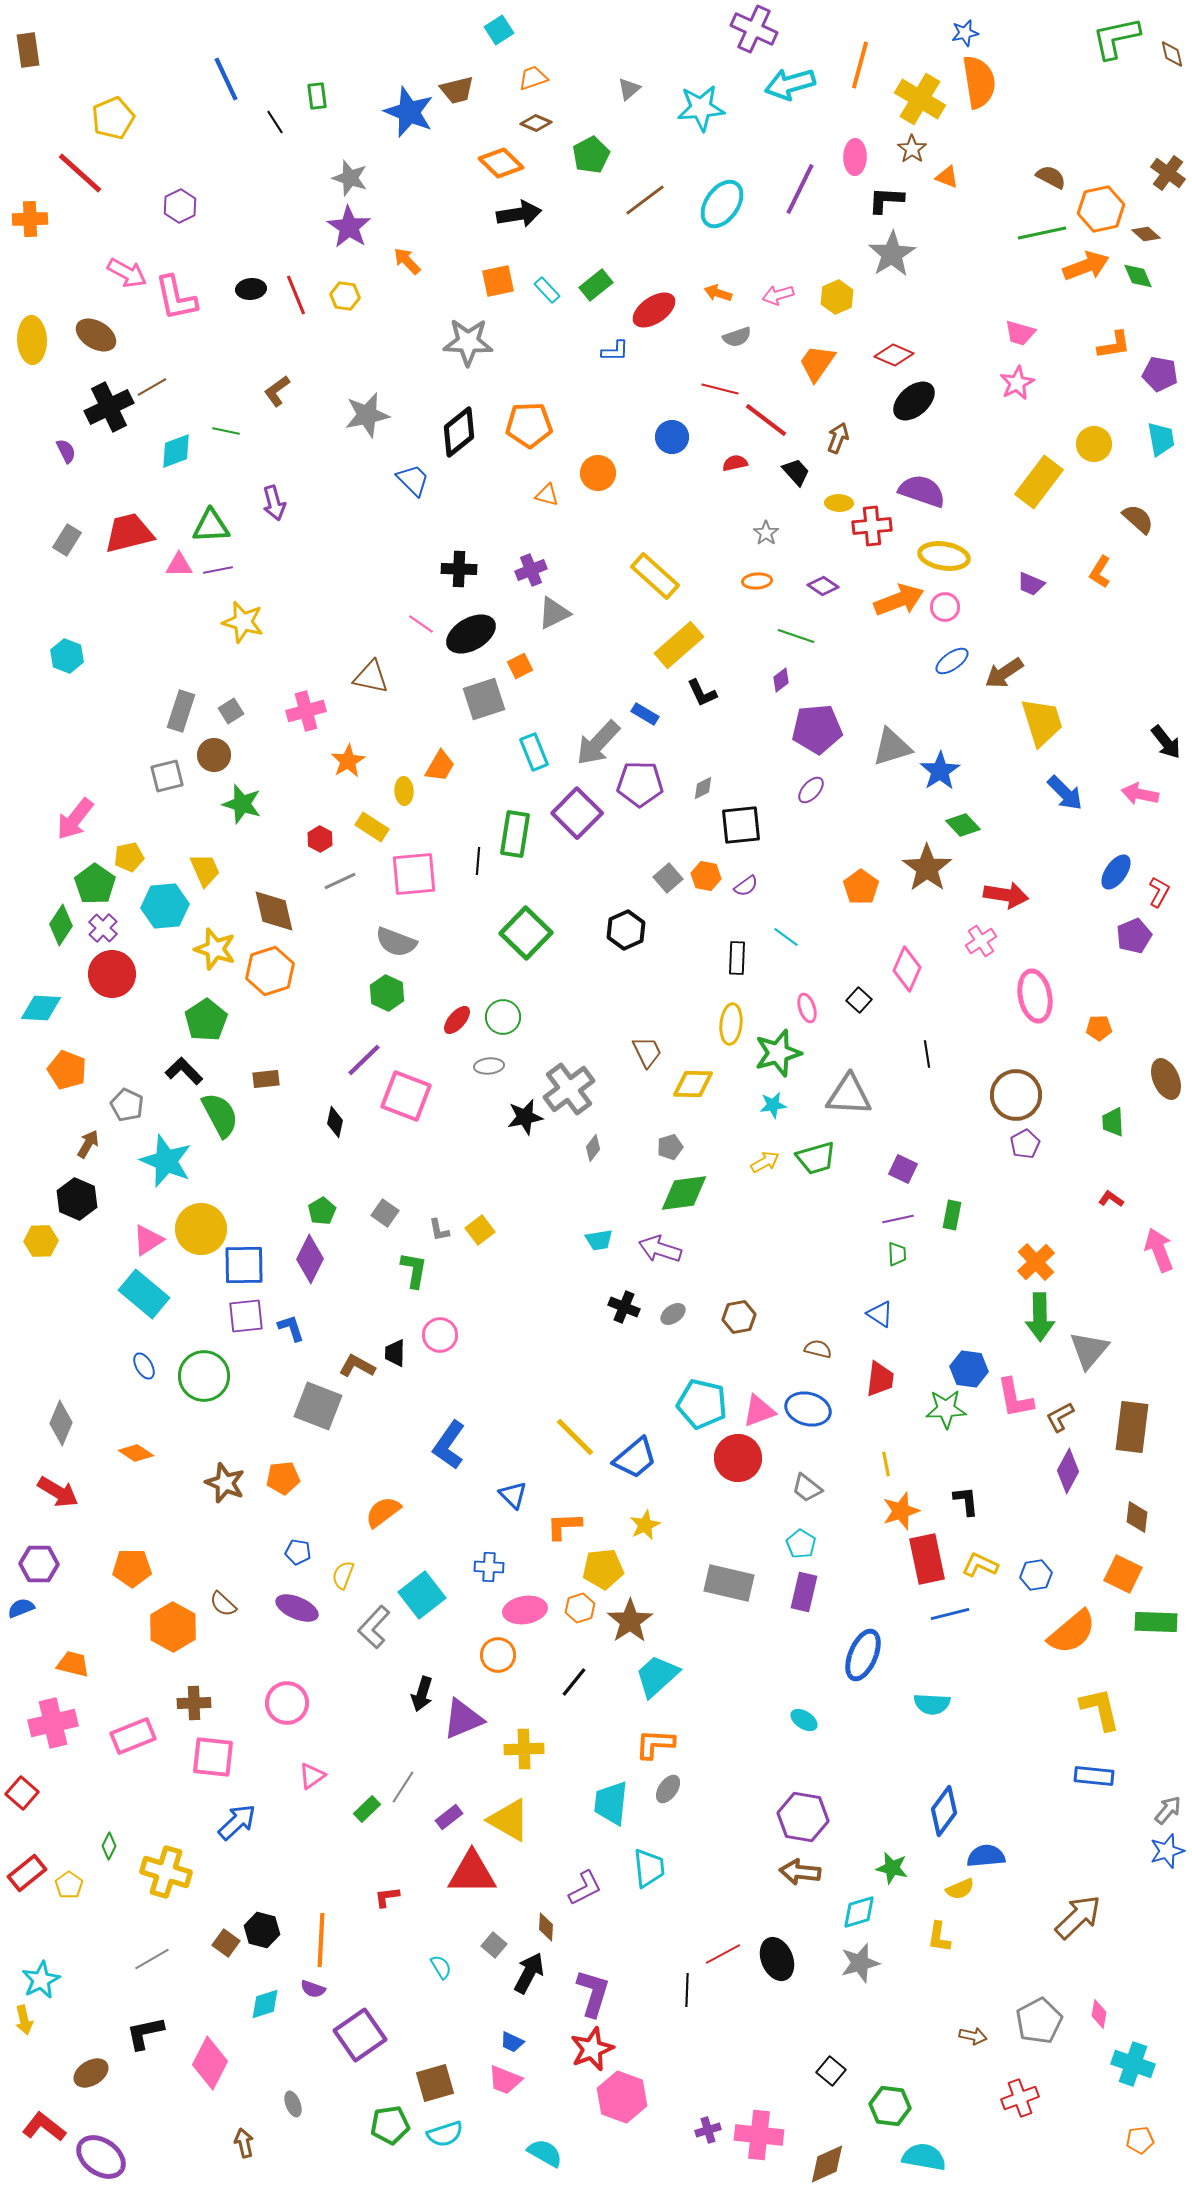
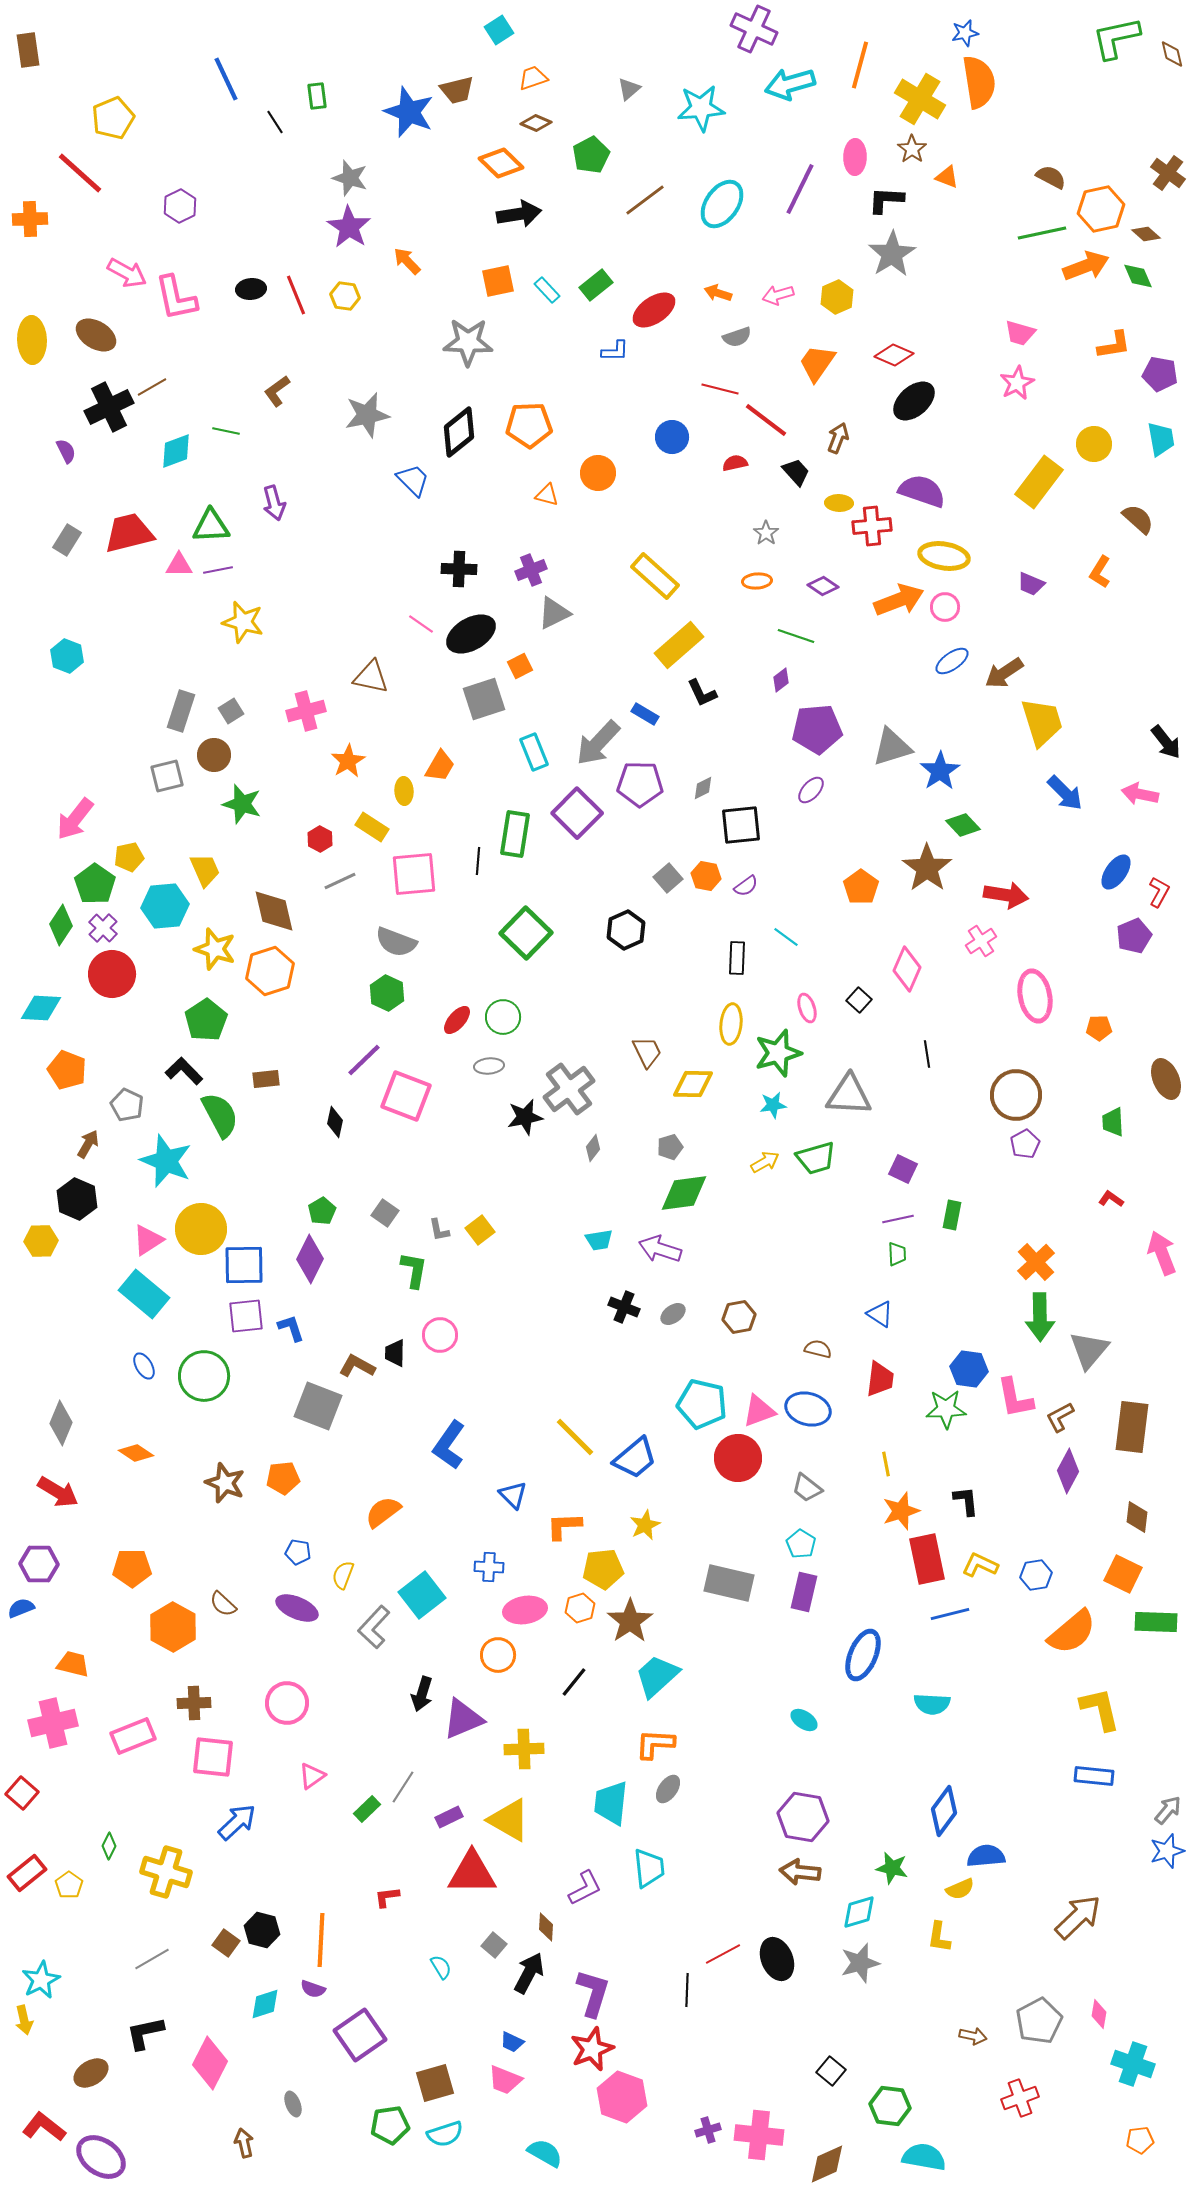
pink arrow at (1159, 1250): moved 3 px right, 3 px down
purple rectangle at (449, 1817): rotated 12 degrees clockwise
